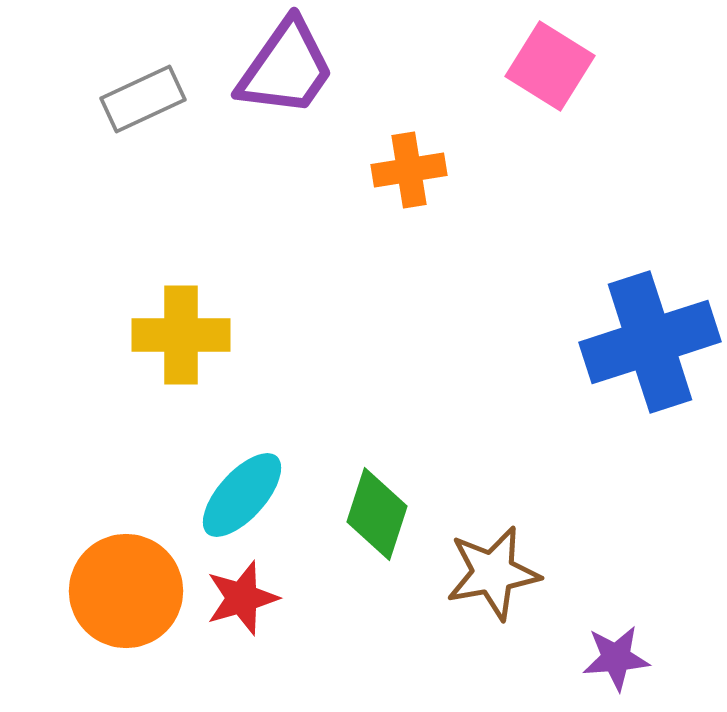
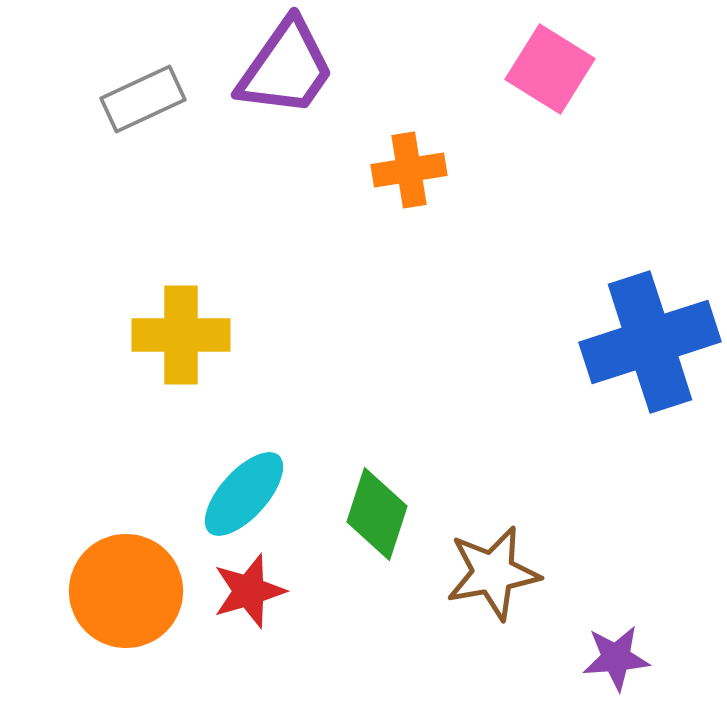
pink square: moved 3 px down
cyan ellipse: moved 2 px right, 1 px up
red star: moved 7 px right, 7 px up
